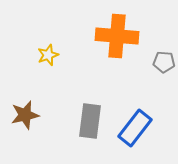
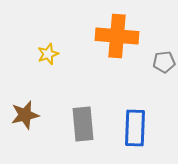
yellow star: moved 1 px up
gray pentagon: rotated 10 degrees counterclockwise
gray rectangle: moved 7 px left, 3 px down; rotated 12 degrees counterclockwise
blue rectangle: rotated 36 degrees counterclockwise
